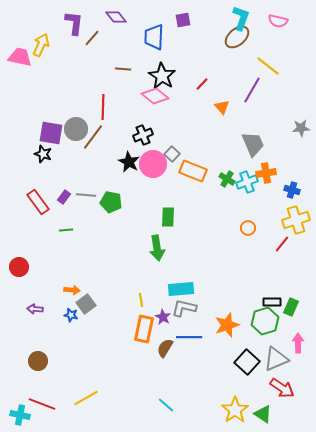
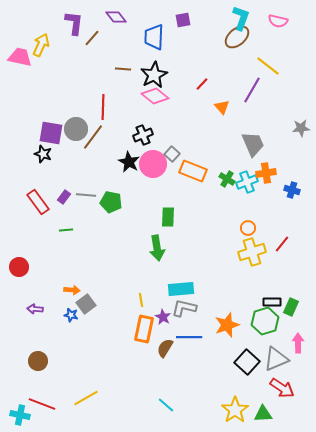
black star at (162, 76): moved 8 px left, 1 px up; rotated 12 degrees clockwise
yellow cross at (296, 220): moved 44 px left, 32 px down
green triangle at (263, 414): rotated 36 degrees counterclockwise
